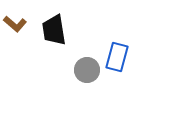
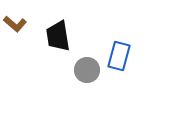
black trapezoid: moved 4 px right, 6 px down
blue rectangle: moved 2 px right, 1 px up
